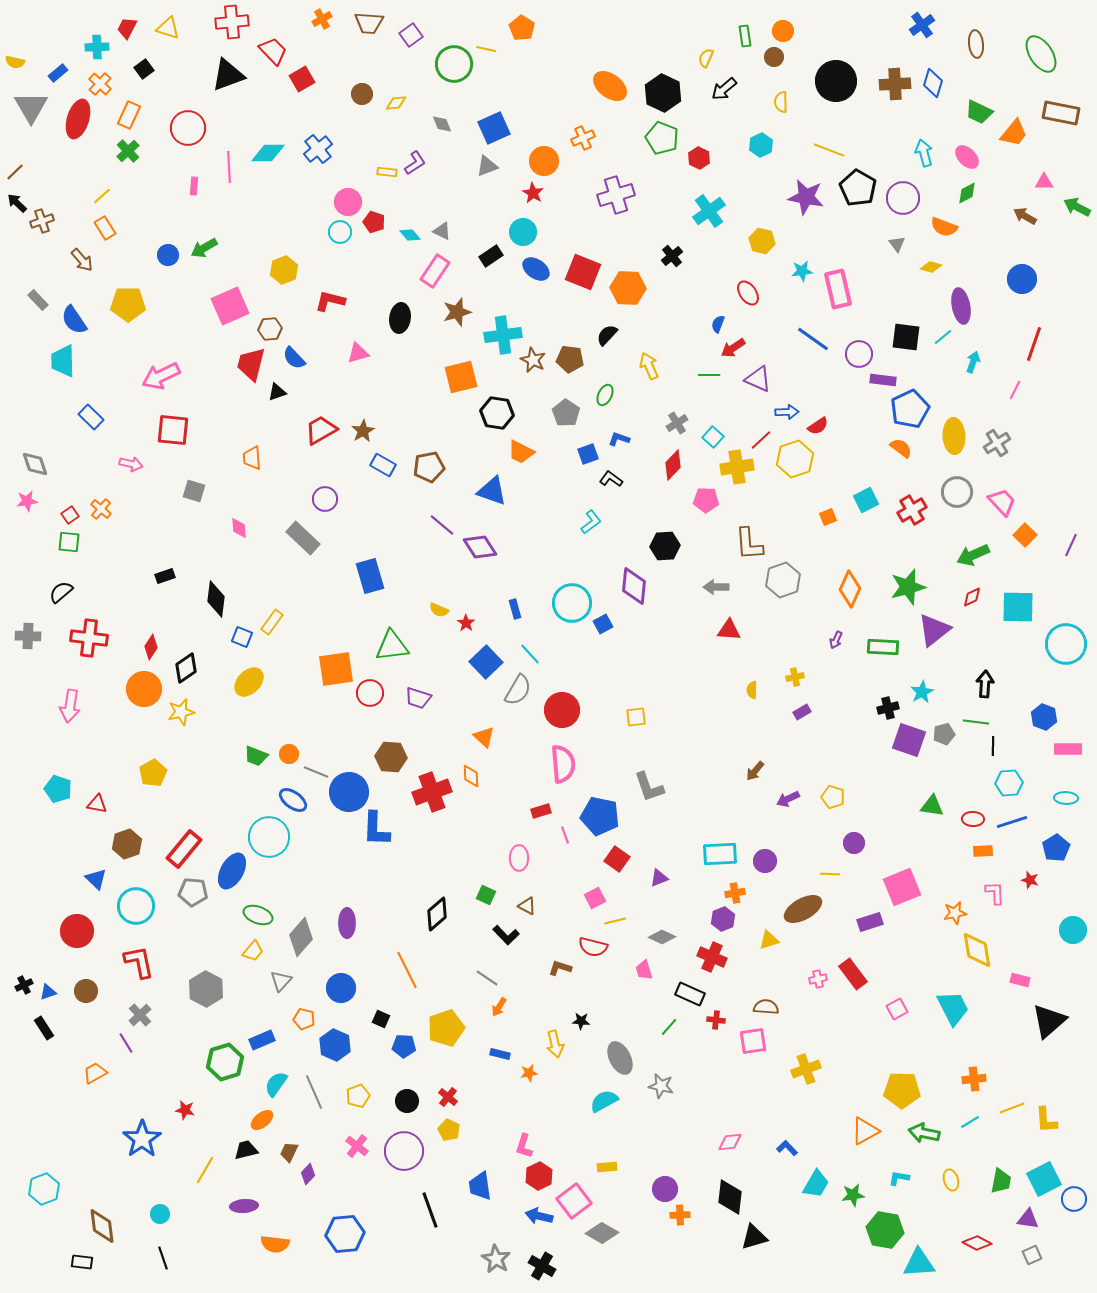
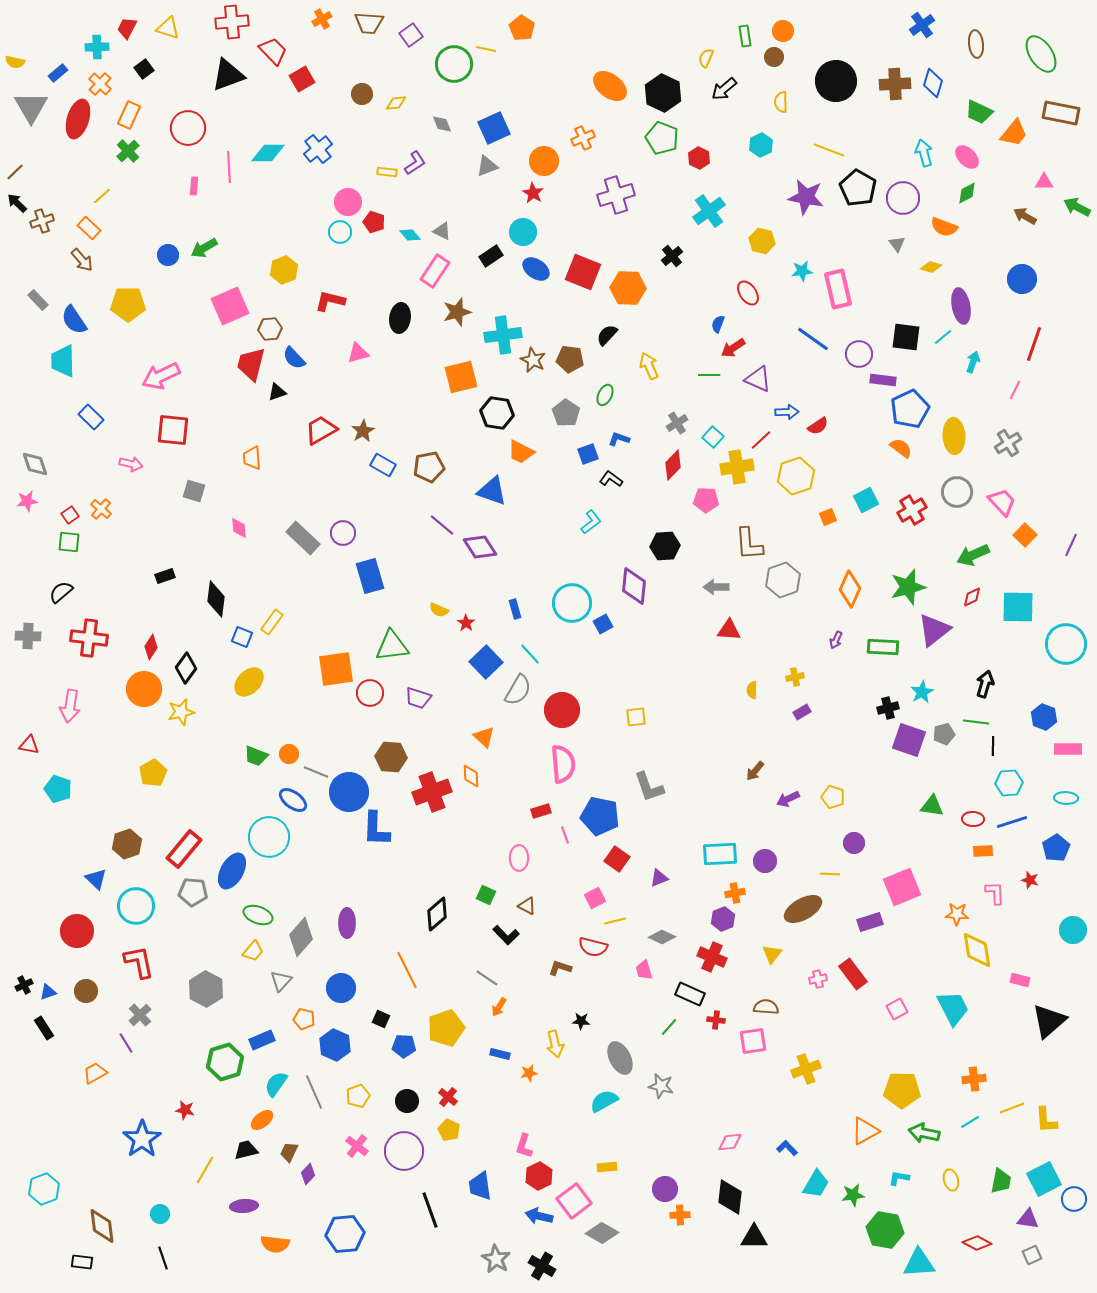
orange rectangle at (105, 228): moved 16 px left; rotated 15 degrees counterclockwise
gray cross at (997, 443): moved 11 px right
yellow hexagon at (795, 459): moved 1 px right, 17 px down
purple circle at (325, 499): moved 18 px right, 34 px down
black diamond at (186, 668): rotated 20 degrees counterclockwise
black arrow at (985, 684): rotated 12 degrees clockwise
red triangle at (97, 804): moved 68 px left, 59 px up
orange star at (955, 913): moved 2 px right, 1 px down; rotated 15 degrees clockwise
yellow triangle at (769, 940): moved 3 px right, 14 px down; rotated 35 degrees counterclockwise
black triangle at (754, 1237): rotated 16 degrees clockwise
